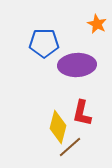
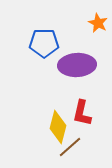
orange star: moved 1 px right, 1 px up
